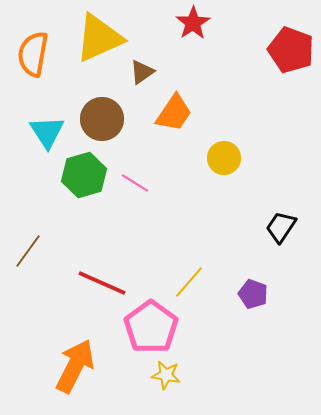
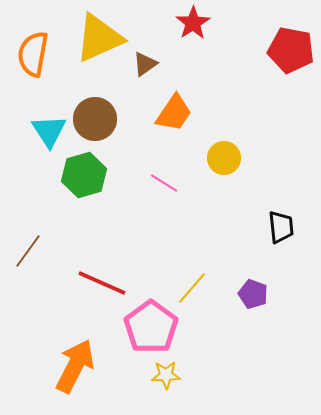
red pentagon: rotated 9 degrees counterclockwise
brown triangle: moved 3 px right, 8 px up
brown circle: moved 7 px left
cyan triangle: moved 2 px right, 1 px up
pink line: moved 29 px right
black trapezoid: rotated 140 degrees clockwise
yellow line: moved 3 px right, 6 px down
yellow star: rotated 12 degrees counterclockwise
